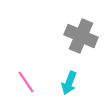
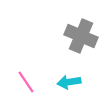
cyan arrow: moved 1 px up; rotated 60 degrees clockwise
